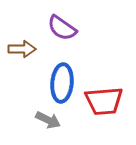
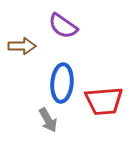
purple semicircle: moved 1 px right, 2 px up
brown arrow: moved 3 px up
gray arrow: rotated 35 degrees clockwise
